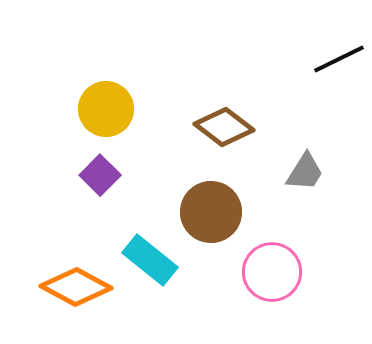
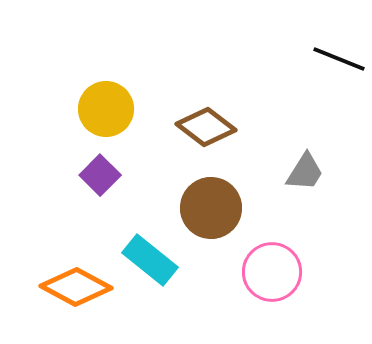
black line: rotated 48 degrees clockwise
brown diamond: moved 18 px left
brown circle: moved 4 px up
